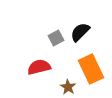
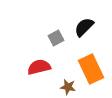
black semicircle: moved 4 px right, 5 px up
brown star: rotated 21 degrees counterclockwise
